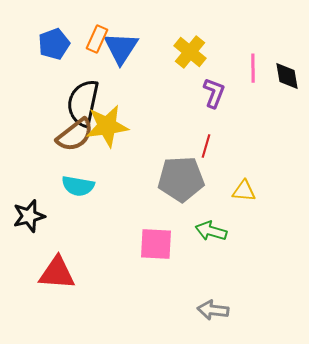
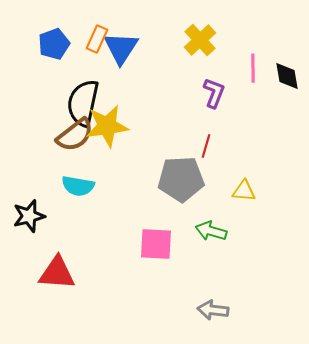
yellow cross: moved 10 px right, 12 px up; rotated 8 degrees clockwise
